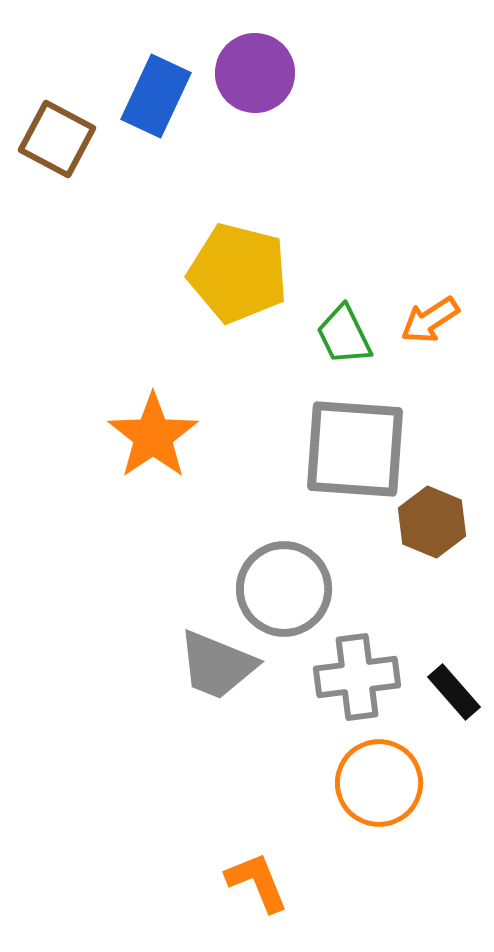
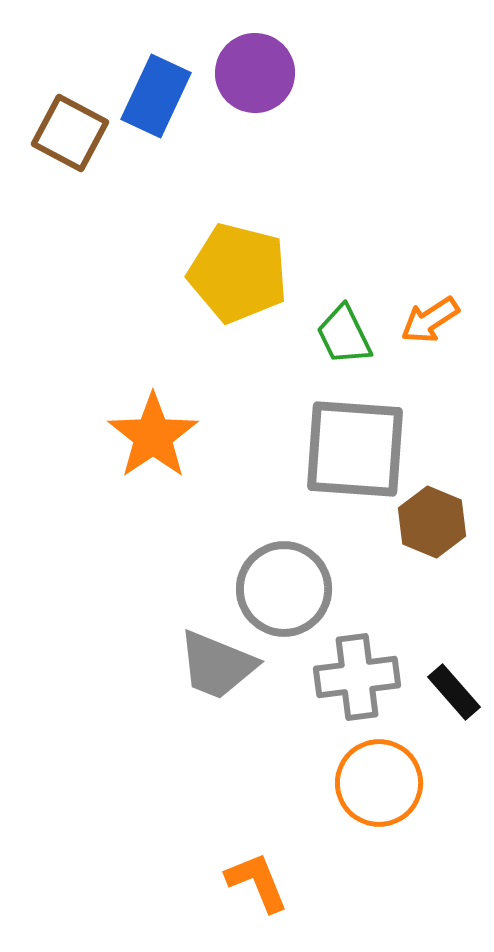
brown square: moved 13 px right, 6 px up
